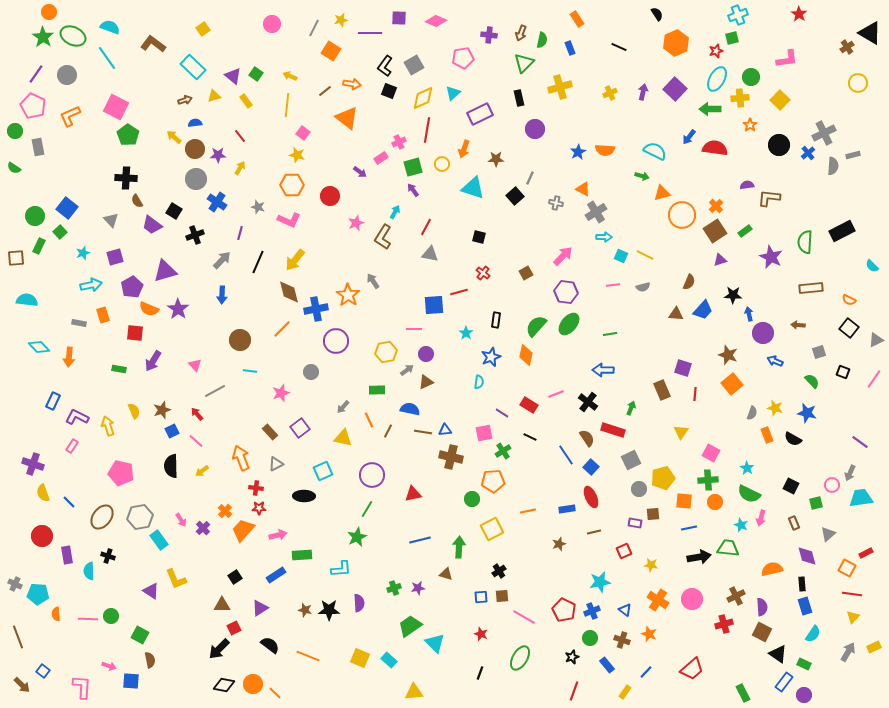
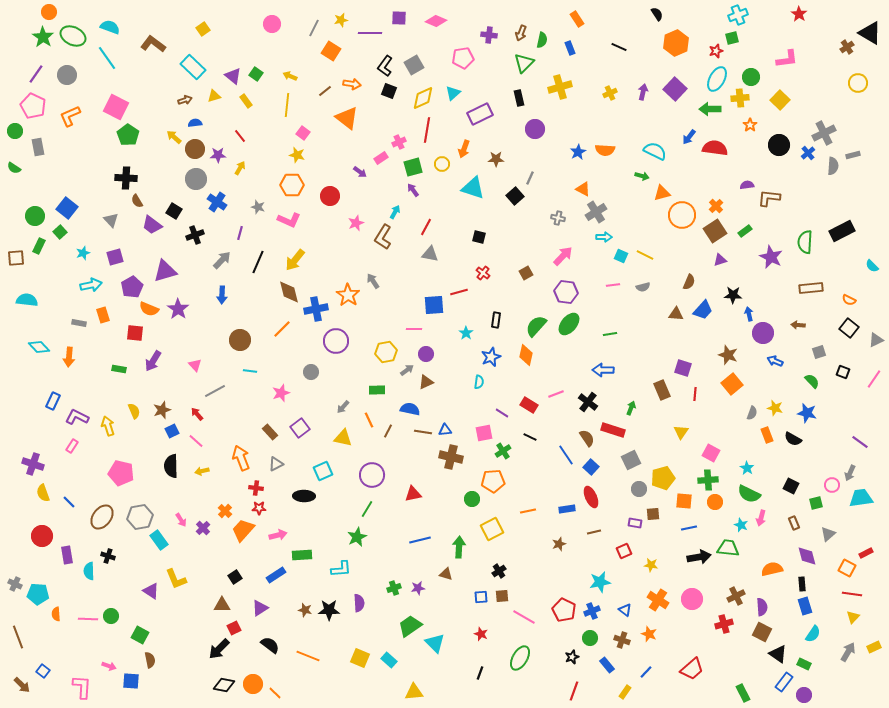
gray cross at (556, 203): moved 2 px right, 15 px down
yellow arrow at (202, 471): rotated 24 degrees clockwise
